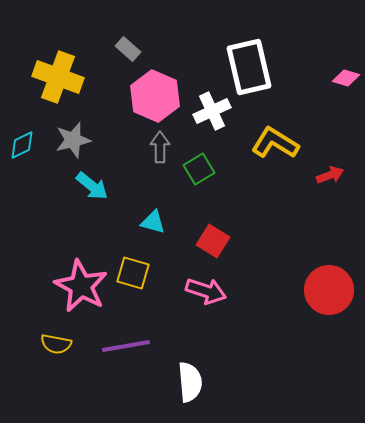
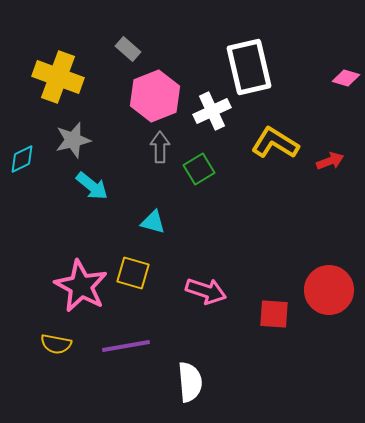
pink hexagon: rotated 15 degrees clockwise
cyan diamond: moved 14 px down
red arrow: moved 14 px up
red square: moved 61 px right, 73 px down; rotated 28 degrees counterclockwise
